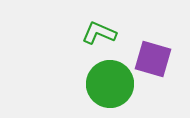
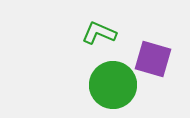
green circle: moved 3 px right, 1 px down
